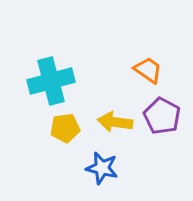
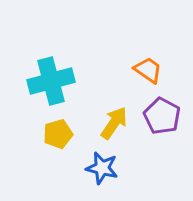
yellow arrow: moved 1 px left, 1 px down; rotated 116 degrees clockwise
yellow pentagon: moved 7 px left, 6 px down; rotated 8 degrees counterclockwise
